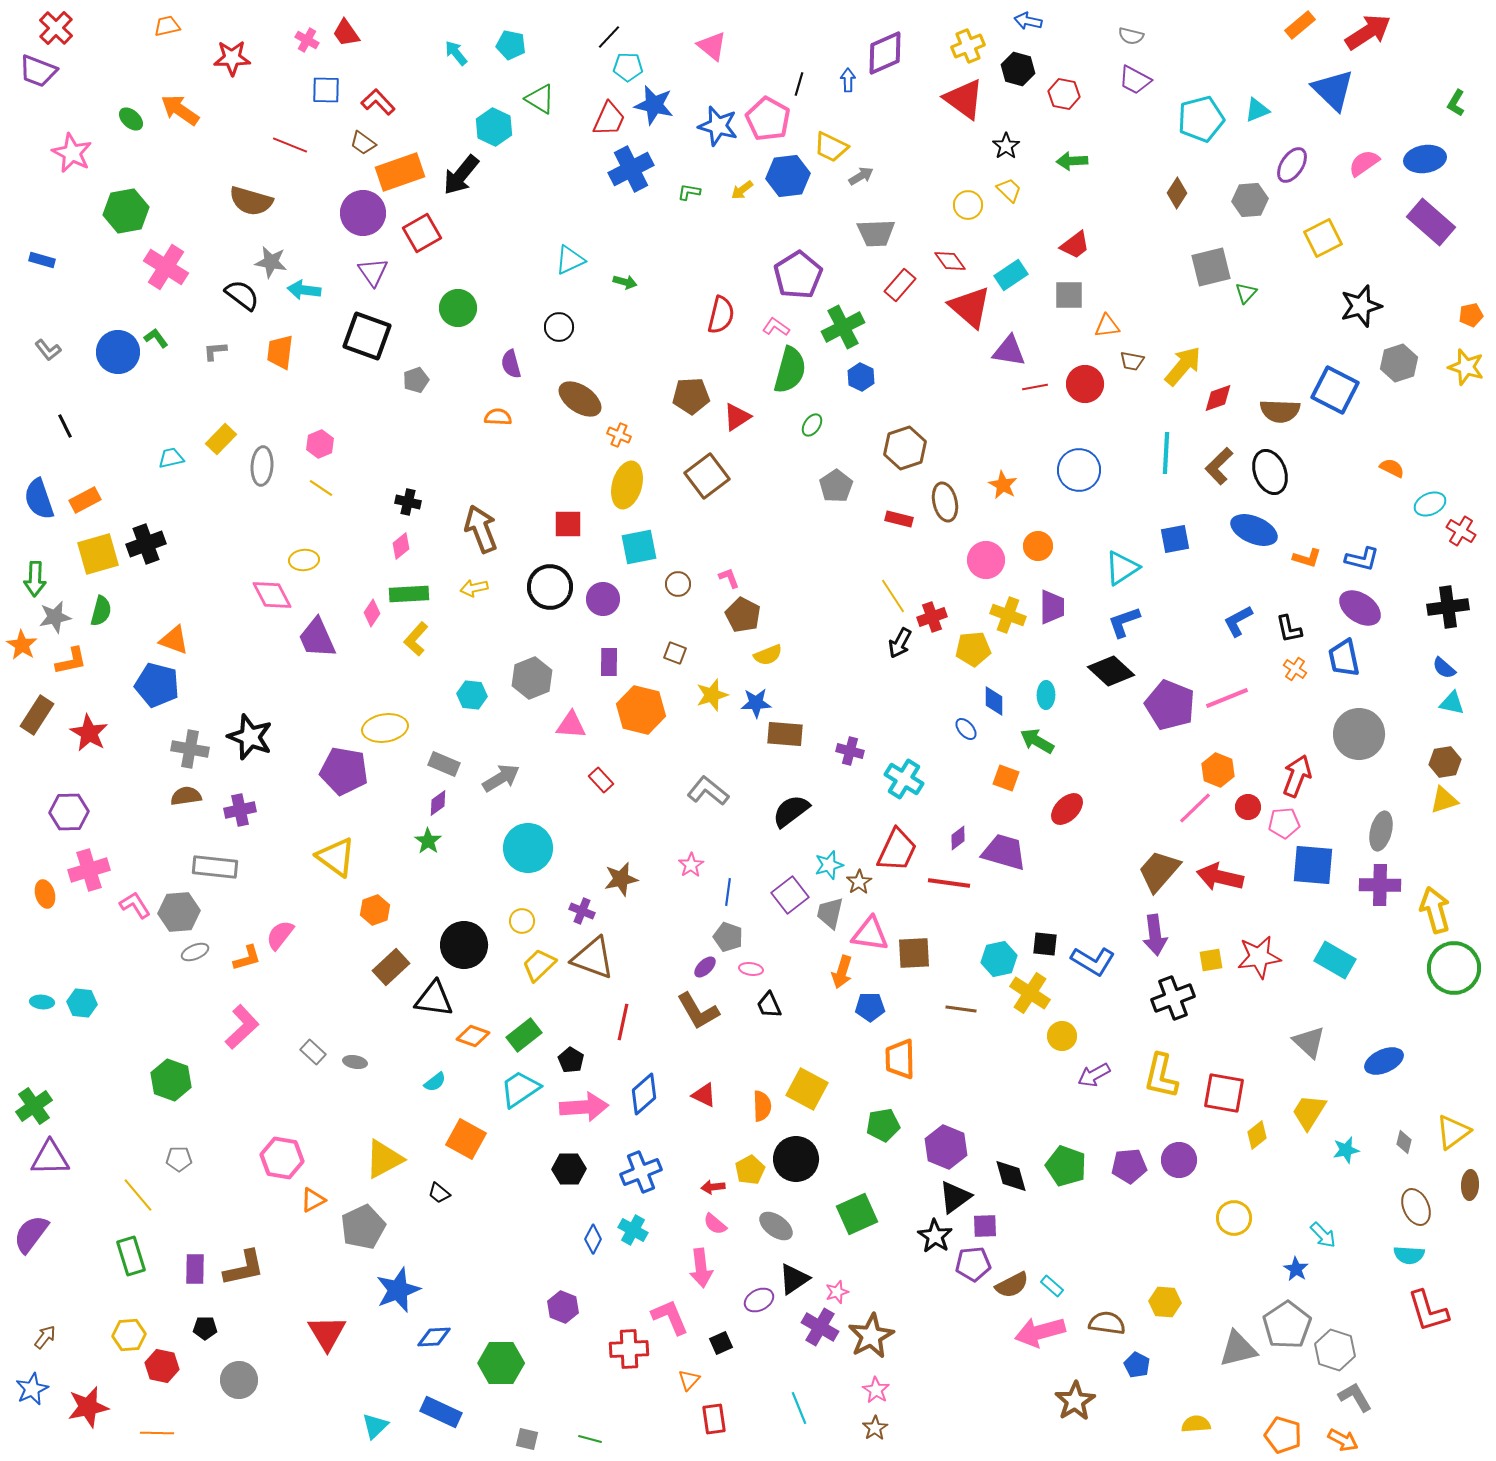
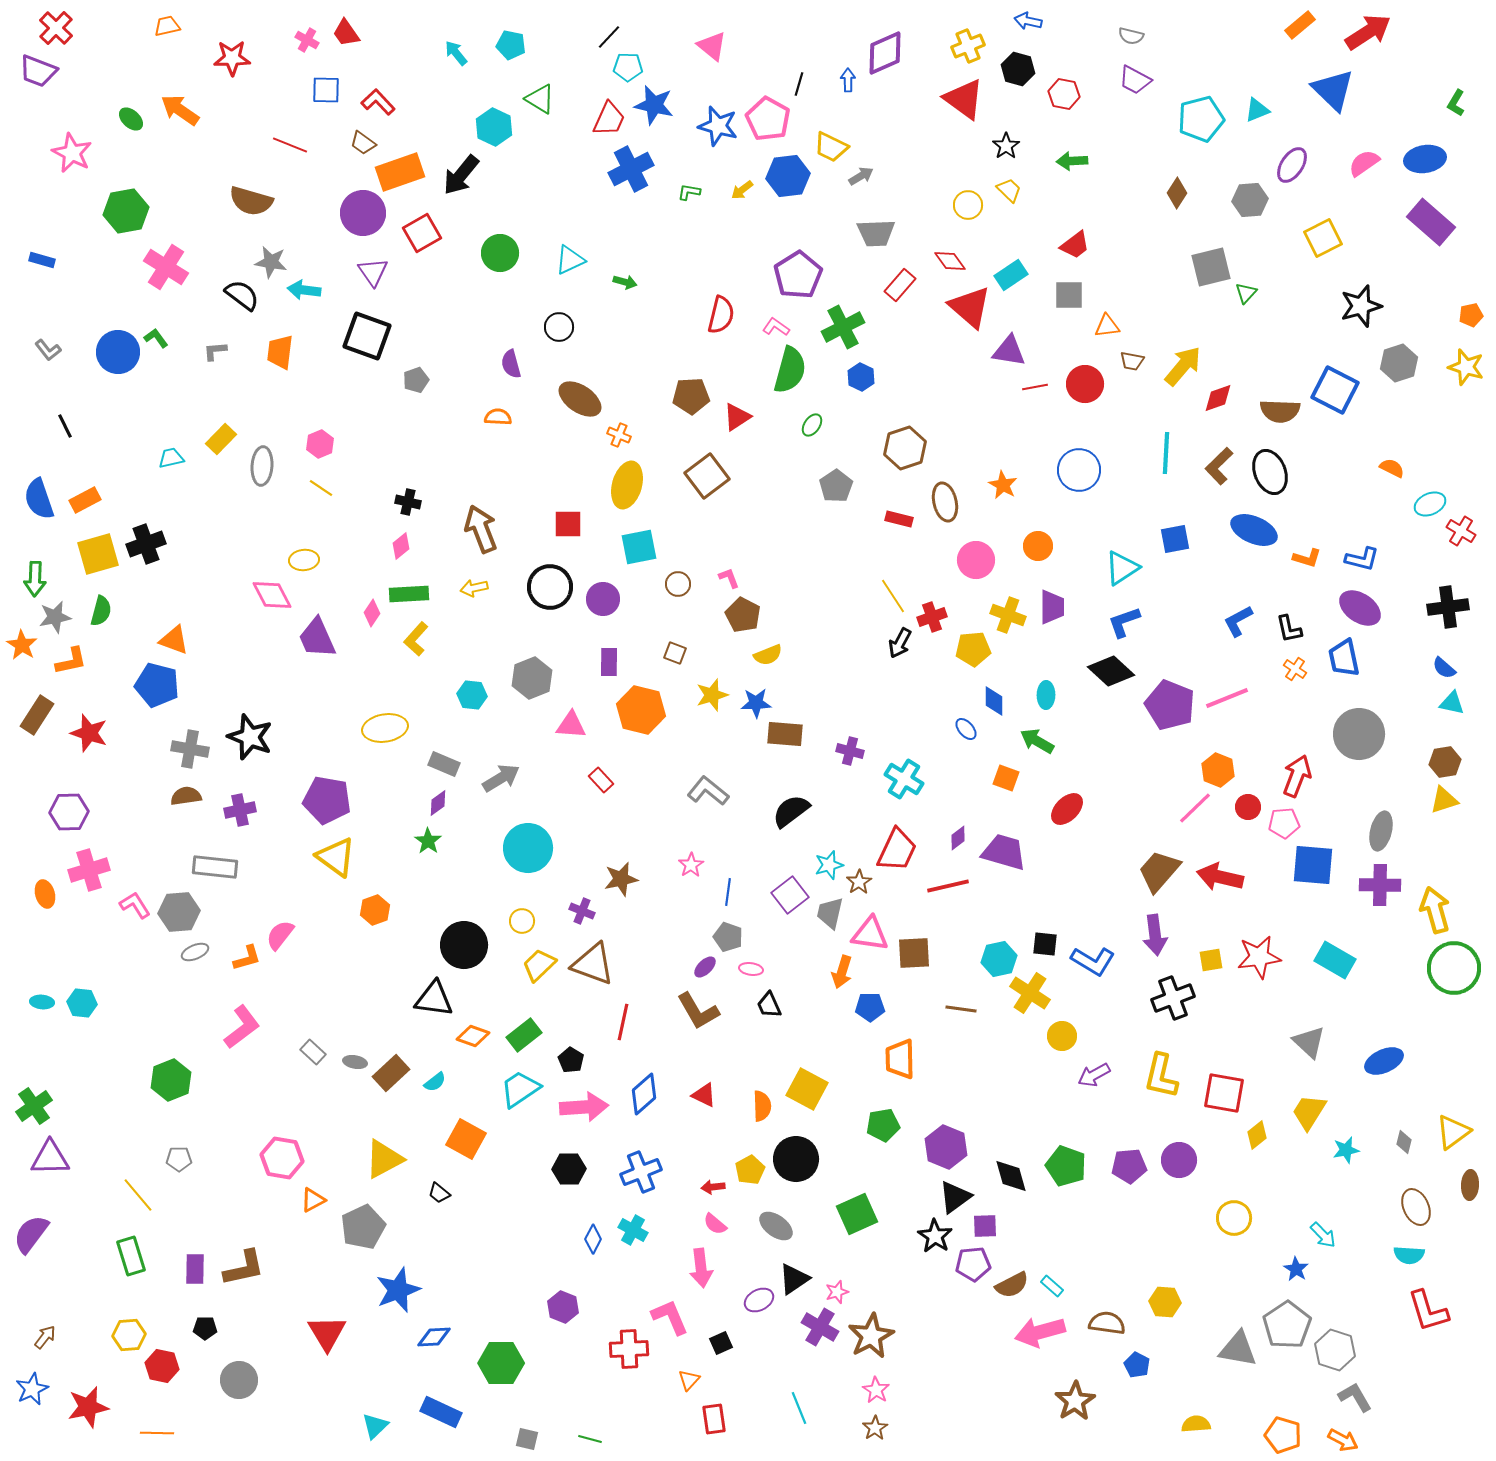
green circle at (458, 308): moved 42 px right, 55 px up
pink circle at (986, 560): moved 10 px left
red star at (89, 733): rotated 12 degrees counterclockwise
purple pentagon at (344, 771): moved 17 px left, 29 px down
red line at (949, 883): moved 1 px left, 3 px down; rotated 21 degrees counterclockwise
brown triangle at (593, 958): moved 6 px down
brown rectangle at (391, 967): moved 106 px down
pink L-shape at (242, 1027): rotated 6 degrees clockwise
green hexagon at (171, 1080): rotated 18 degrees clockwise
gray triangle at (1238, 1349): rotated 24 degrees clockwise
